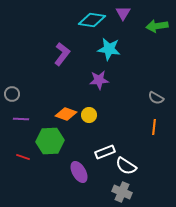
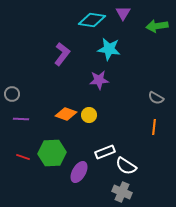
green hexagon: moved 2 px right, 12 px down
purple ellipse: rotated 60 degrees clockwise
